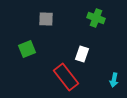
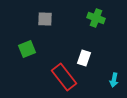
gray square: moved 1 px left
white rectangle: moved 2 px right, 4 px down
red rectangle: moved 2 px left
